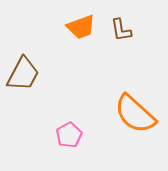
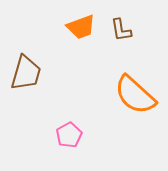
brown trapezoid: moved 3 px right, 1 px up; rotated 12 degrees counterclockwise
orange semicircle: moved 19 px up
